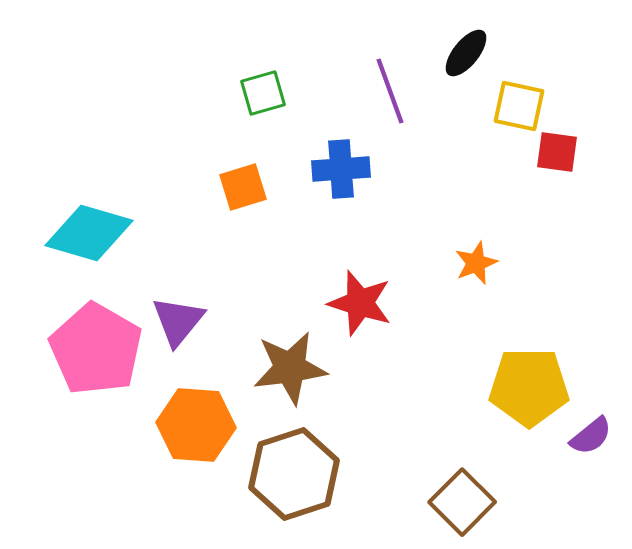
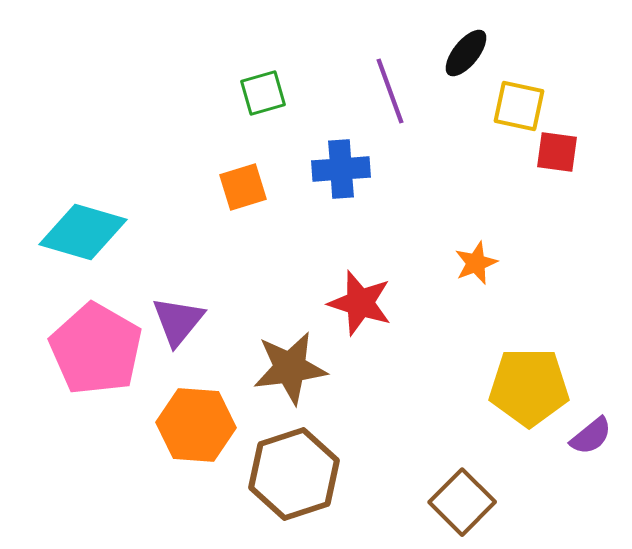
cyan diamond: moved 6 px left, 1 px up
